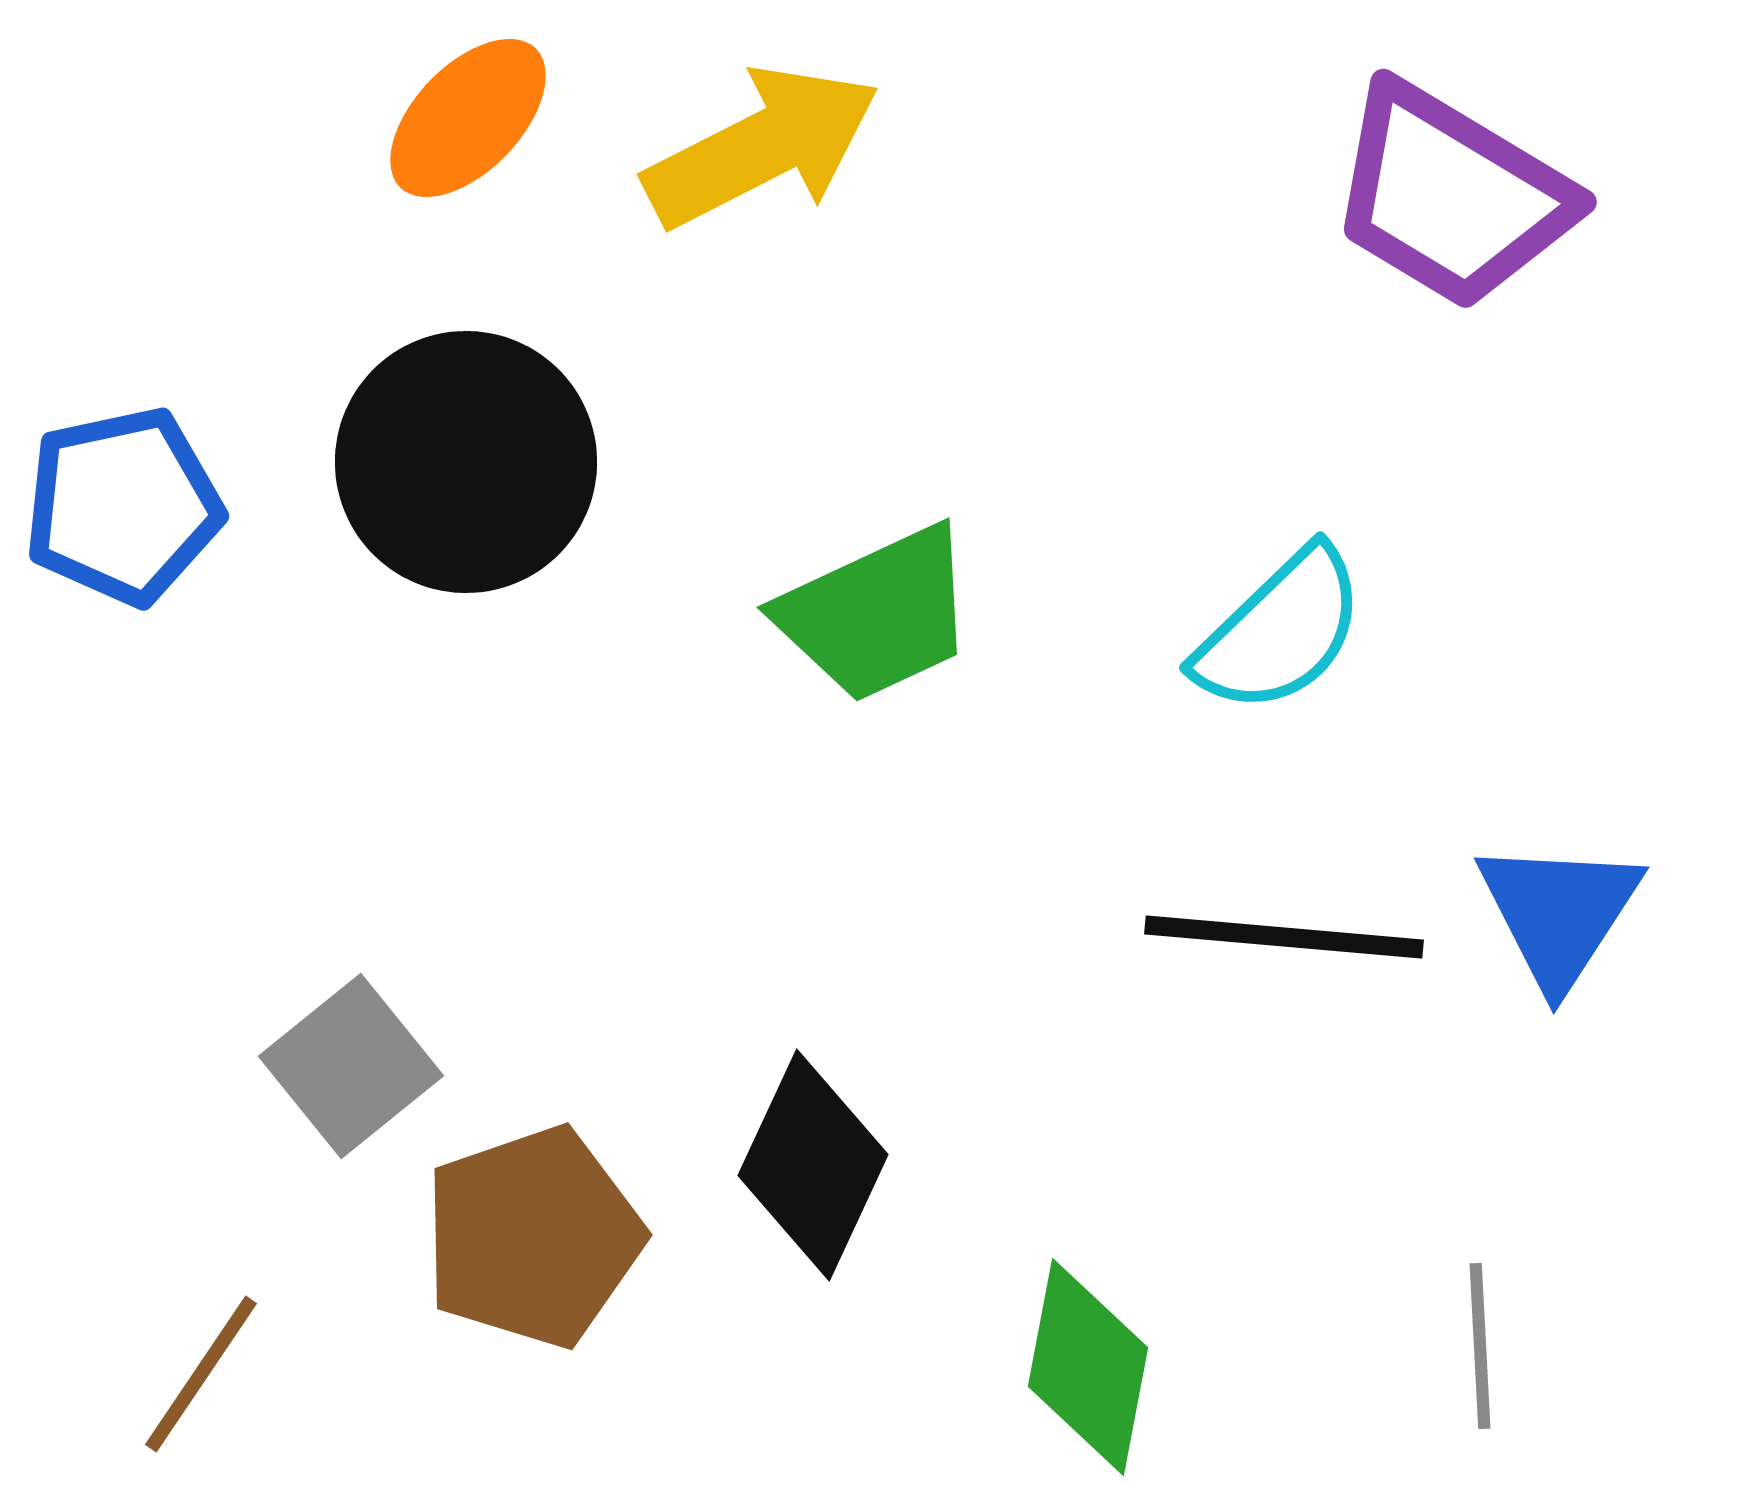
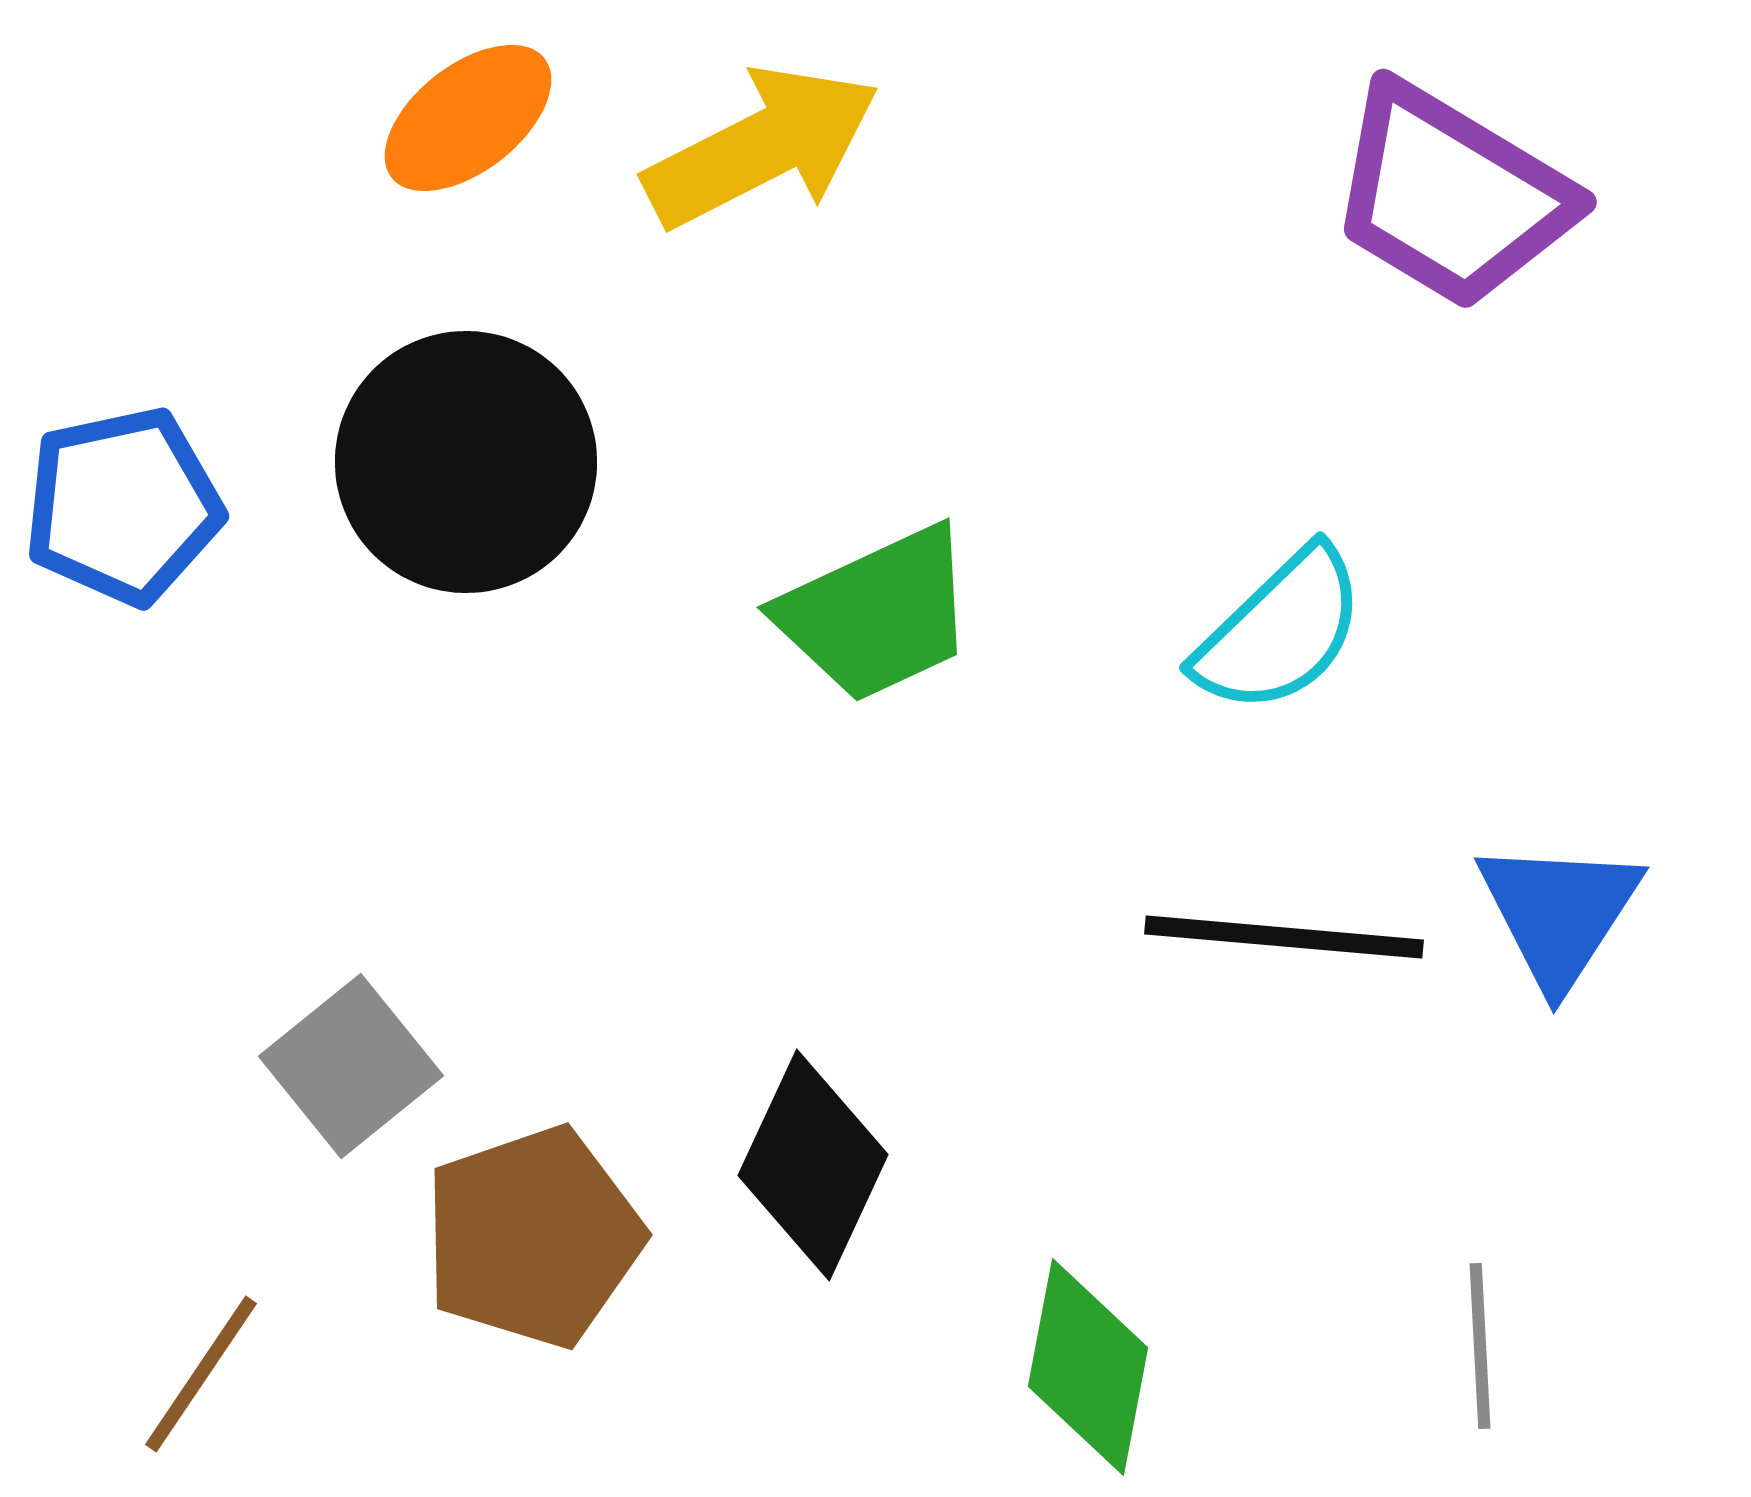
orange ellipse: rotated 8 degrees clockwise
